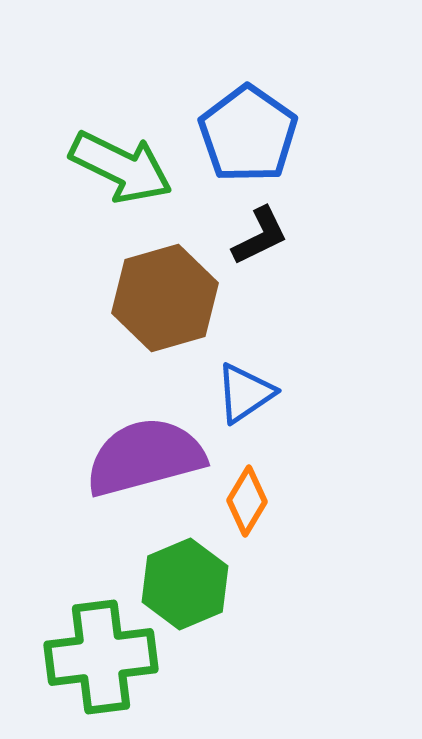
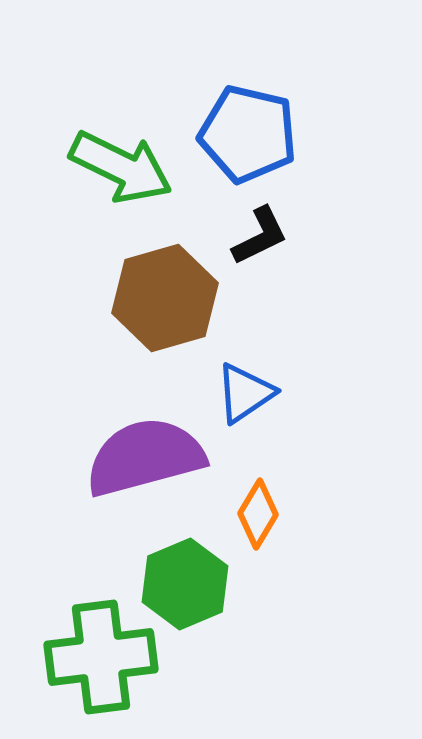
blue pentagon: rotated 22 degrees counterclockwise
orange diamond: moved 11 px right, 13 px down
